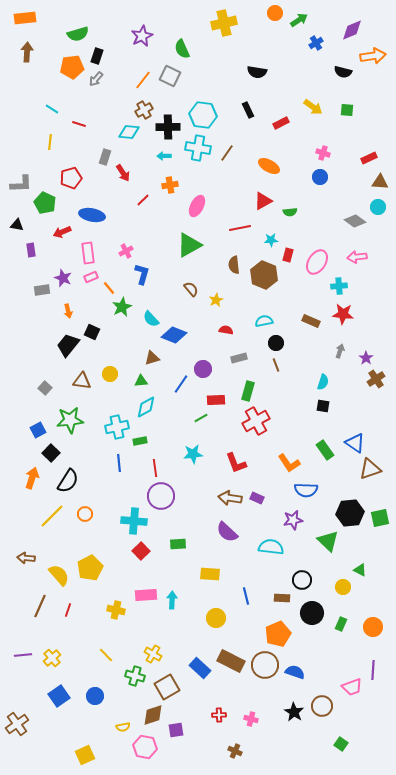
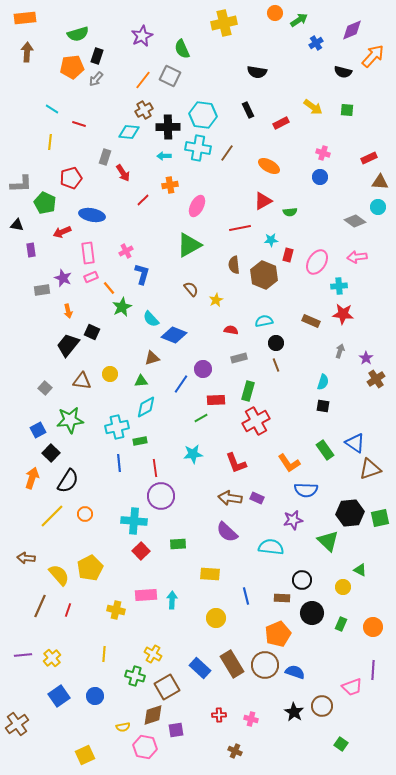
orange arrow at (373, 56): rotated 40 degrees counterclockwise
red semicircle at (226, 330): moved 5 px right
yellow line at (106, 655): moved 2 px left, 1 px up; rotated 49 degrees clockwise
brown rectangle at (231, 661): moved 1 px right, 3 px down; rotated 32 degrees clockwise
